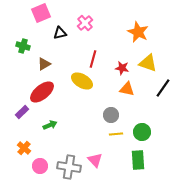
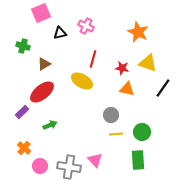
pink cross: moved 1 px right, 3 px down; rotated 21 degrees counterclockwise
